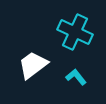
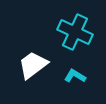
cyan L-shape: moved 1 px left, 1 px up; rotated 20 degrees counterclockwise
